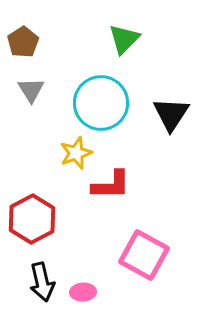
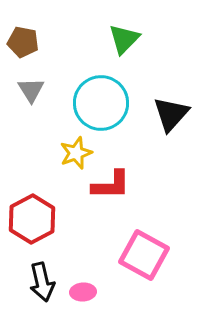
brown pentagon: rotated 28 degrees counterclockwise
black triangle: rotated 9 degrees clockwise
